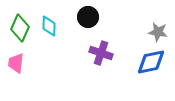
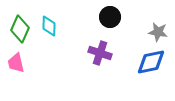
black circle: moved 22 px right
green diamond: moved 1 px down
purple cross: moved 1 px left
pink trapezoid: rotated 20 degrees counterclockwise
